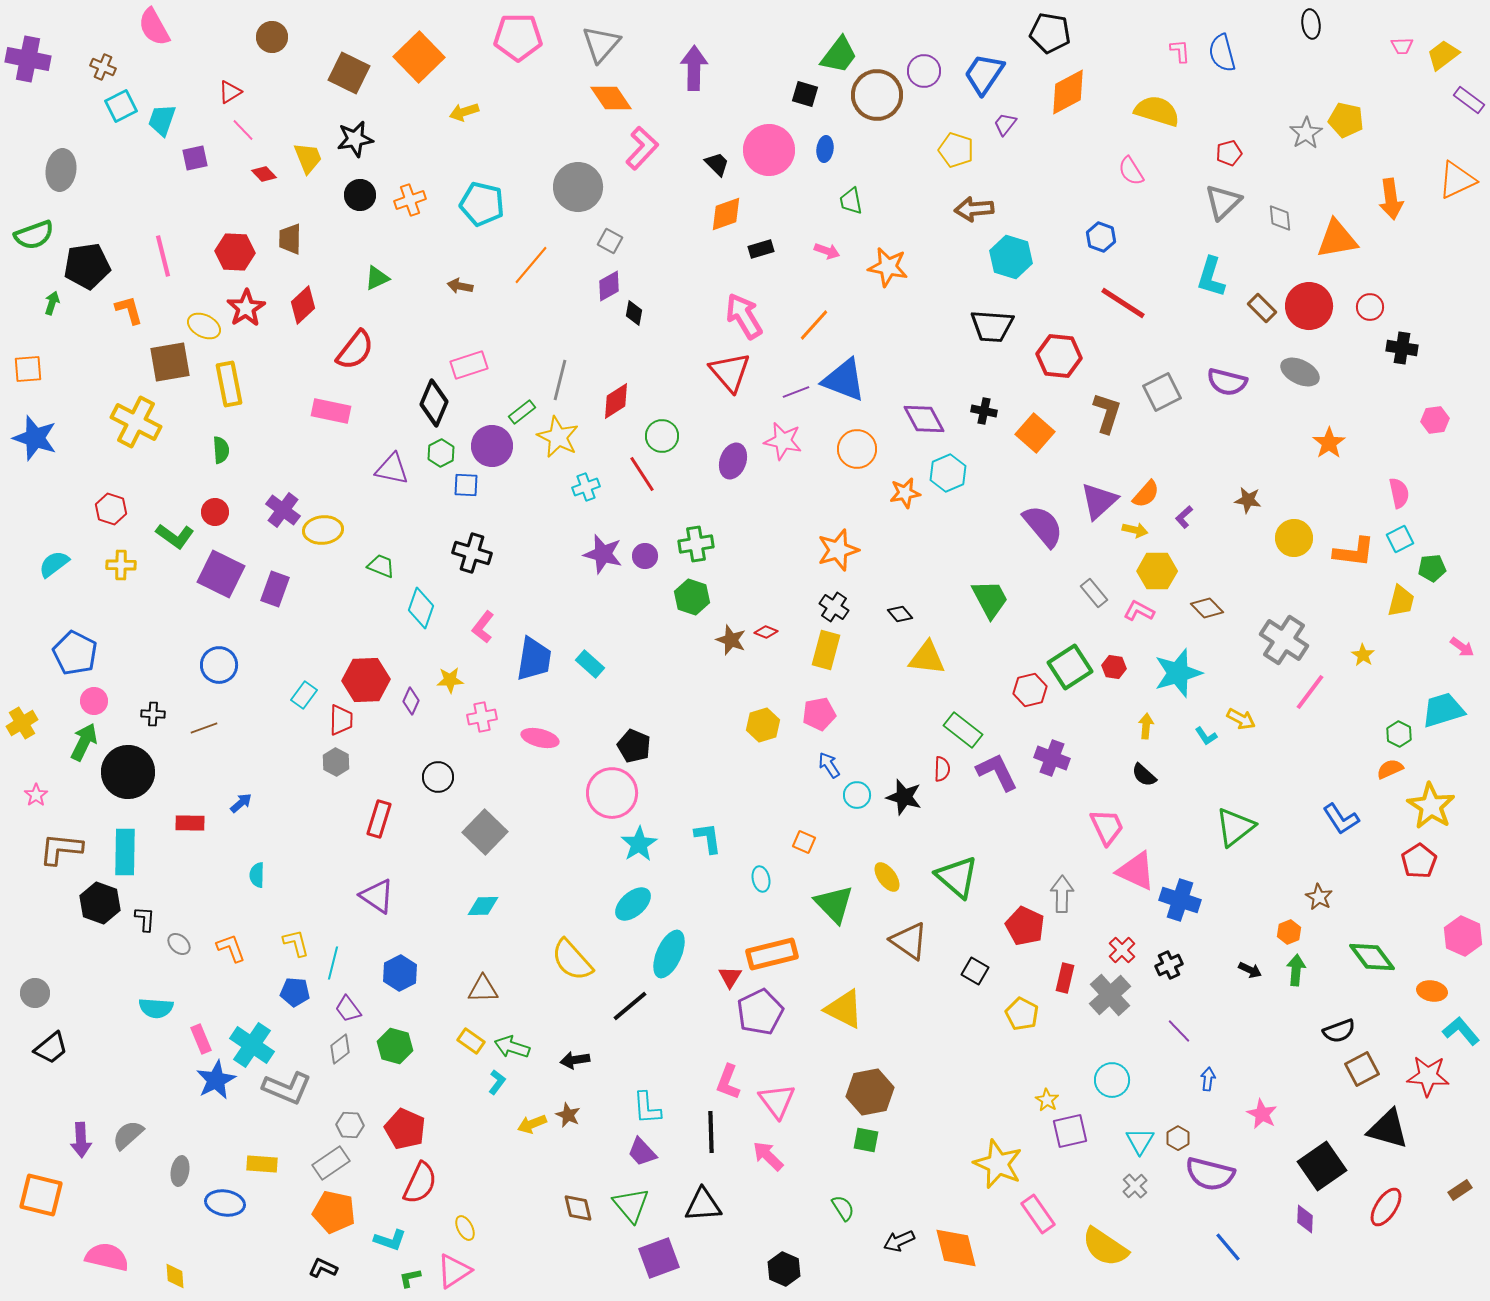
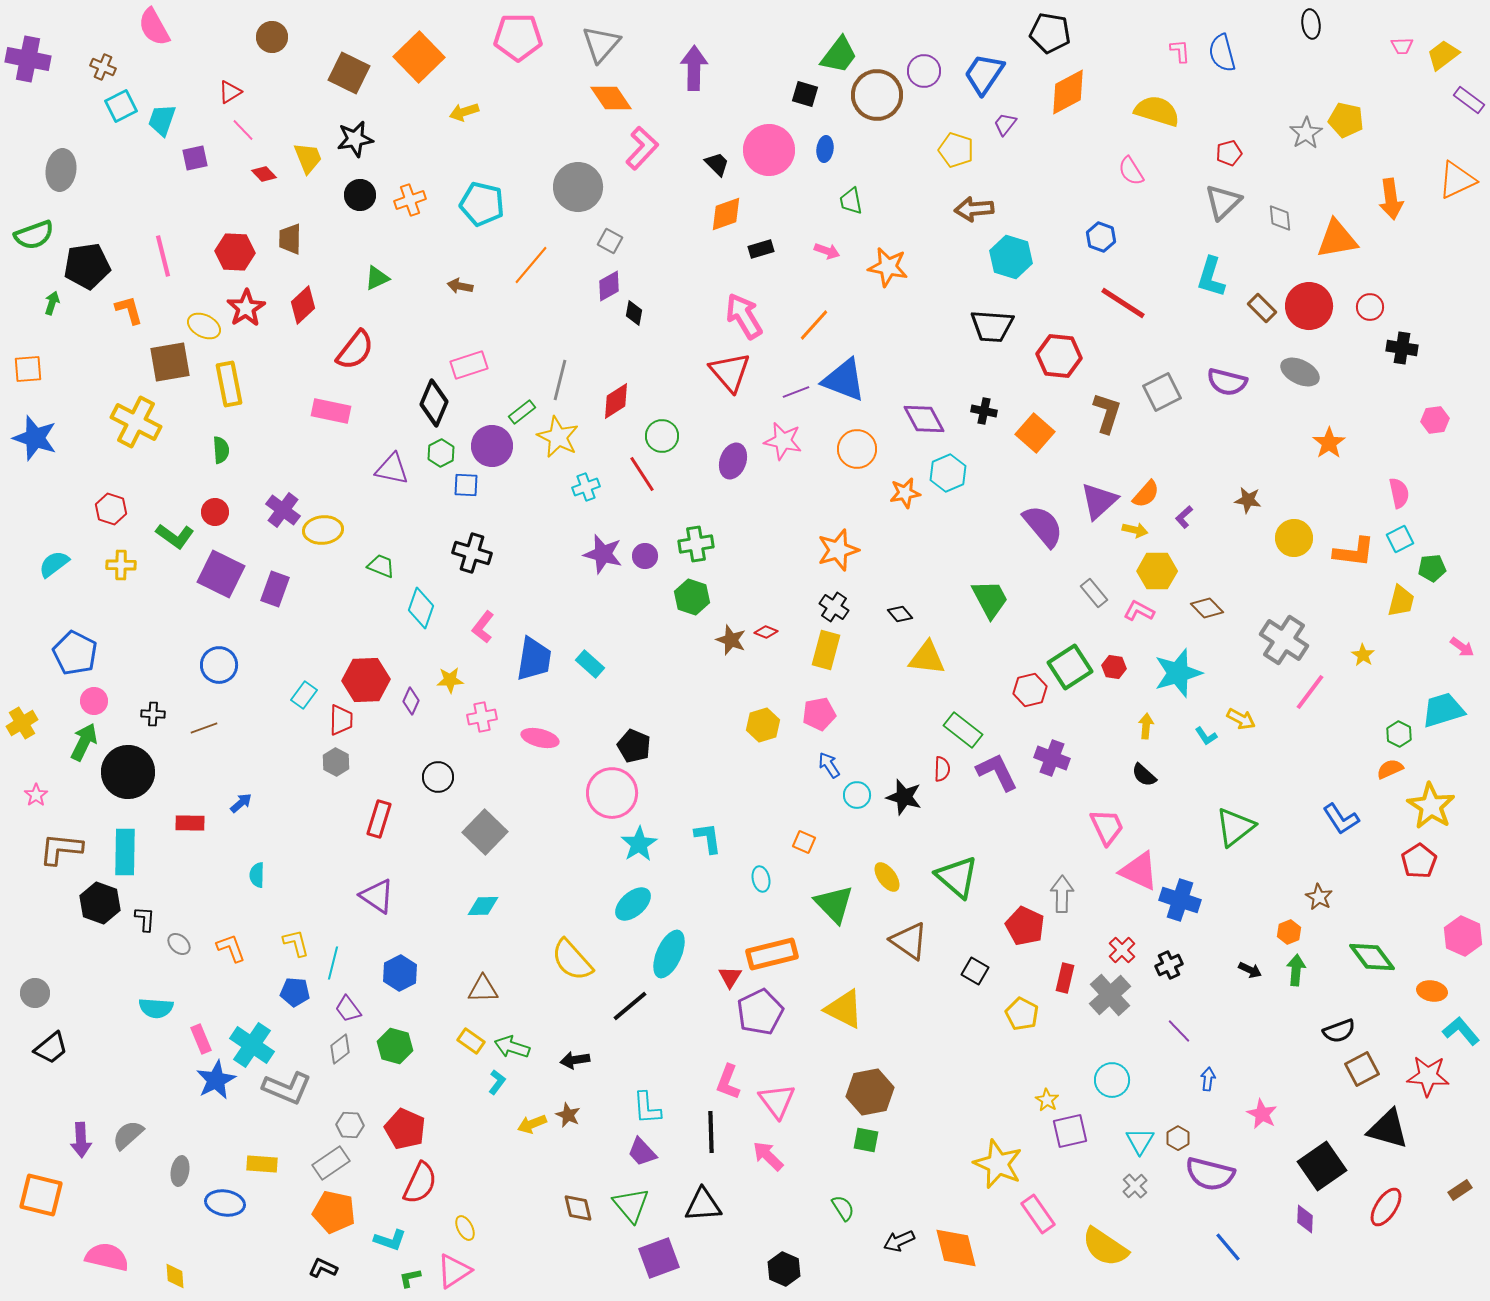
pink triangle at (1136, 871): moved 3 px right
